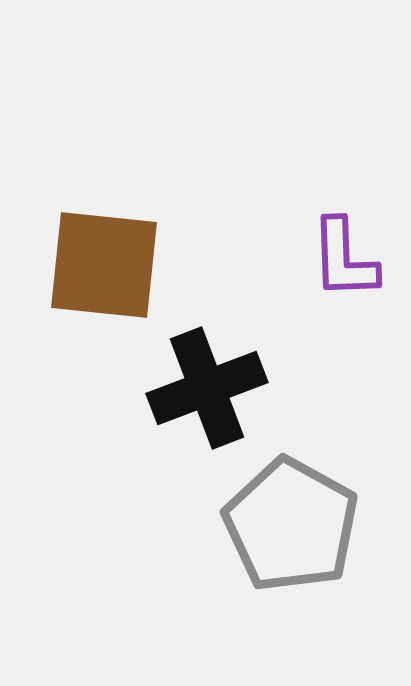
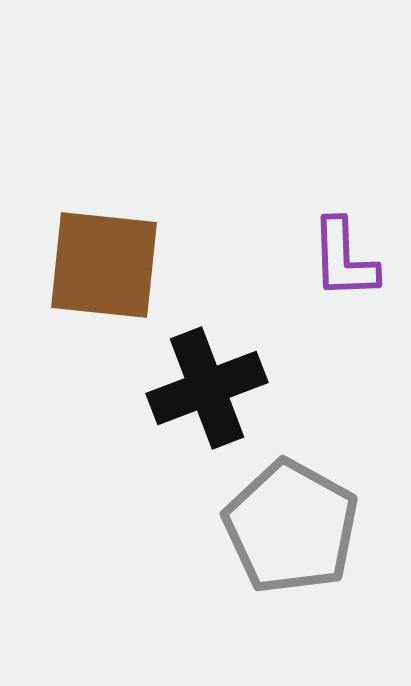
gray pentagon: moved 2 px down
